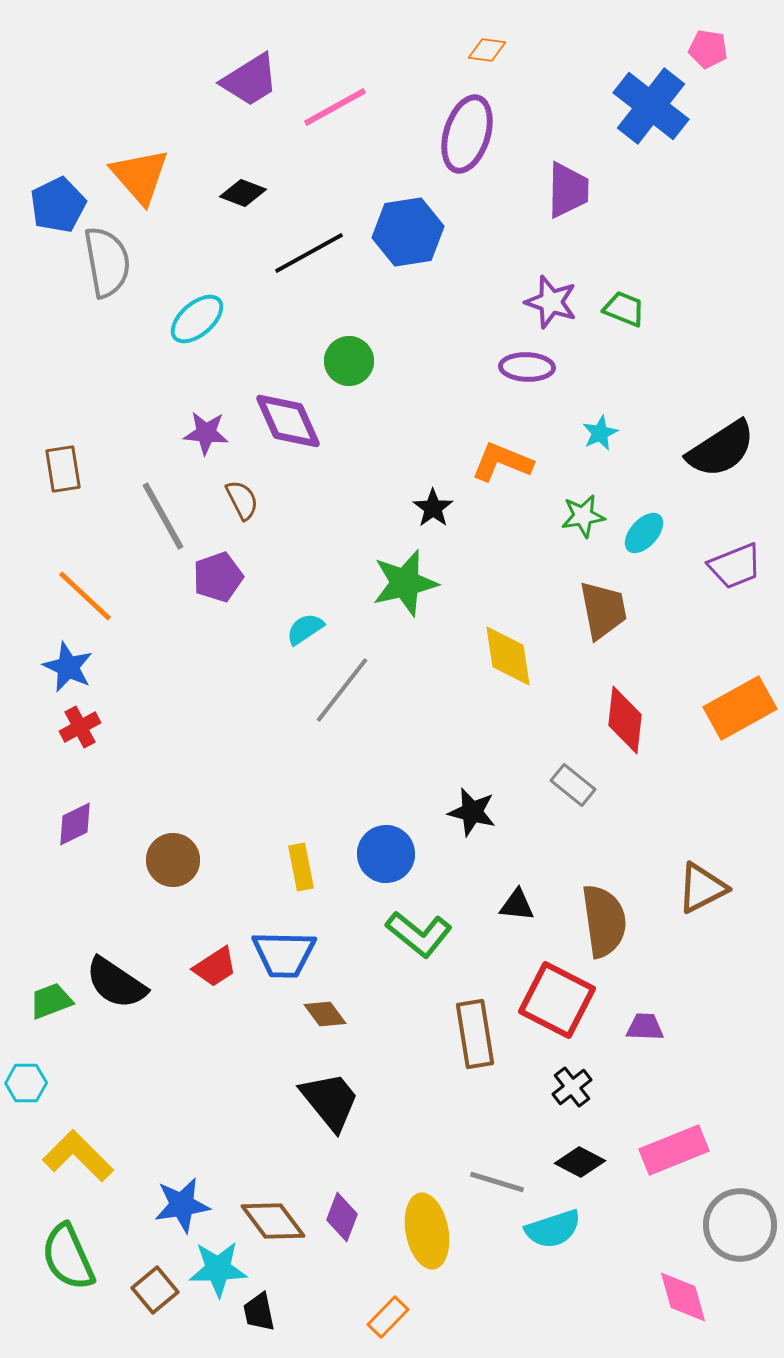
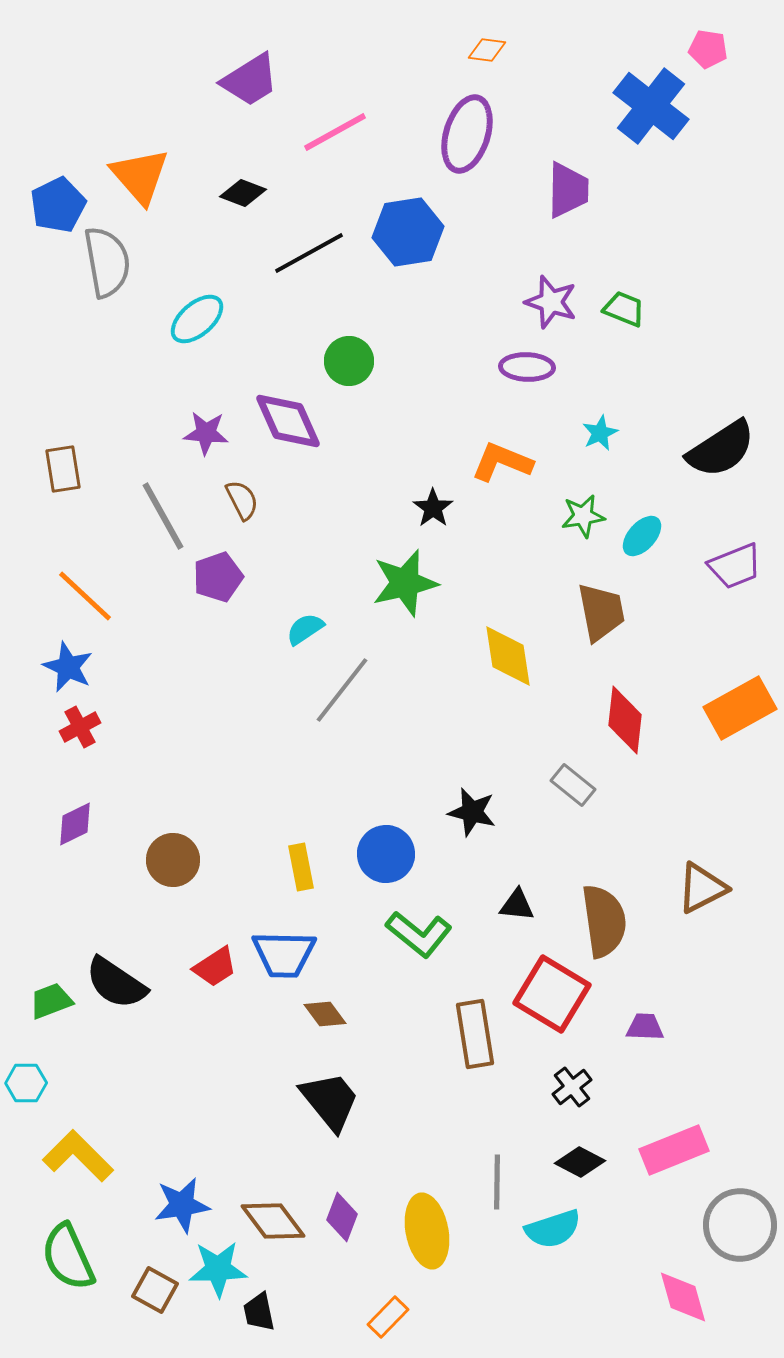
pink line at (335, 107): moved 25 px down
cyan ellipse at (644, 533): moved 2 px left, 3 px down
brown trapezoid at (603, 610): moved 2 px left, 2 px down
red square at (557, 1000): moved 5 px left, 6 px up; rotated 4 degrees clockwise
gray line at (497, 1182): rotated 74 degrees clockwise
brown square at (155, 1290): rotated 21 degrees counterclockwise
